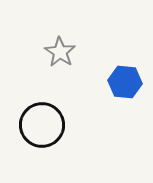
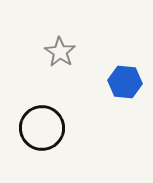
black circle: moved 3 px down
